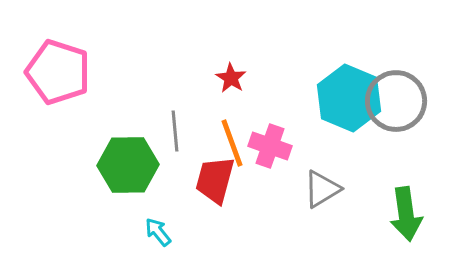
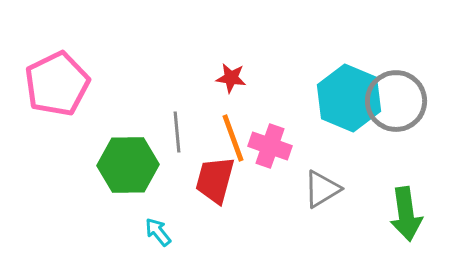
pink pentagon: moved 1 px left, 12 px down; rotated 28 degrees clockwise
red star: rotated 24 degrees counterclockwise
gray line: moved 2 px right, 1 px down
orange line: moved 1 px right, 5 px up
